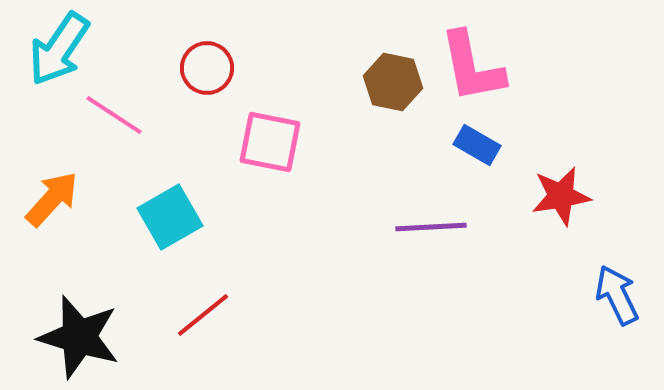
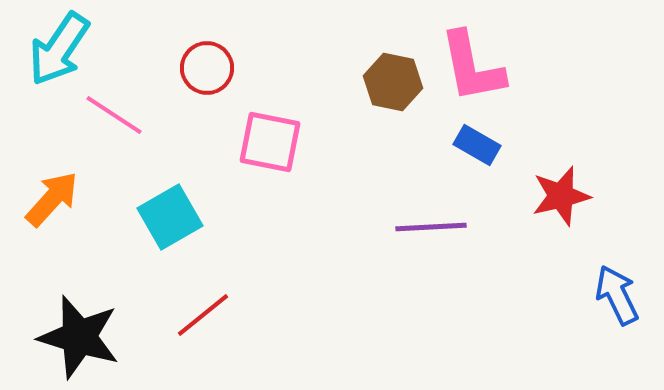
red star: rotated 4 degrees counterclockwise
